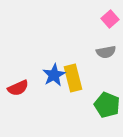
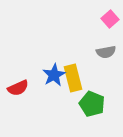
green pentagon: moved 15 px left, 1 px up
